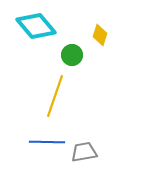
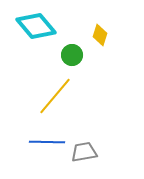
yellow line: rotated 21 degrees clockwise
